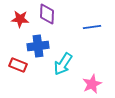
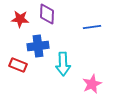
cyan arrow: rotated 35 degrees counterclockwise
